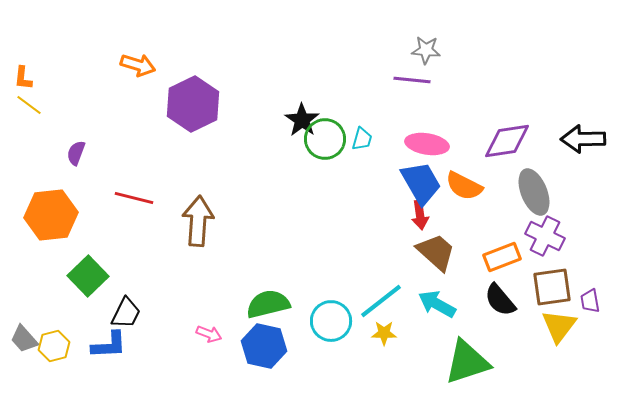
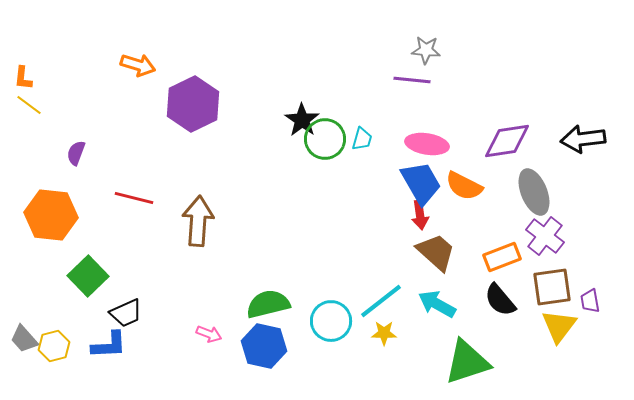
black arrow: rotated 6 degrees counterclockwise
orange hexagon: rotated 12 degrees clockwise
purple cross: rotated 12 degrees clockwise
black trapezoid: rotated 40 degrees clockwise
